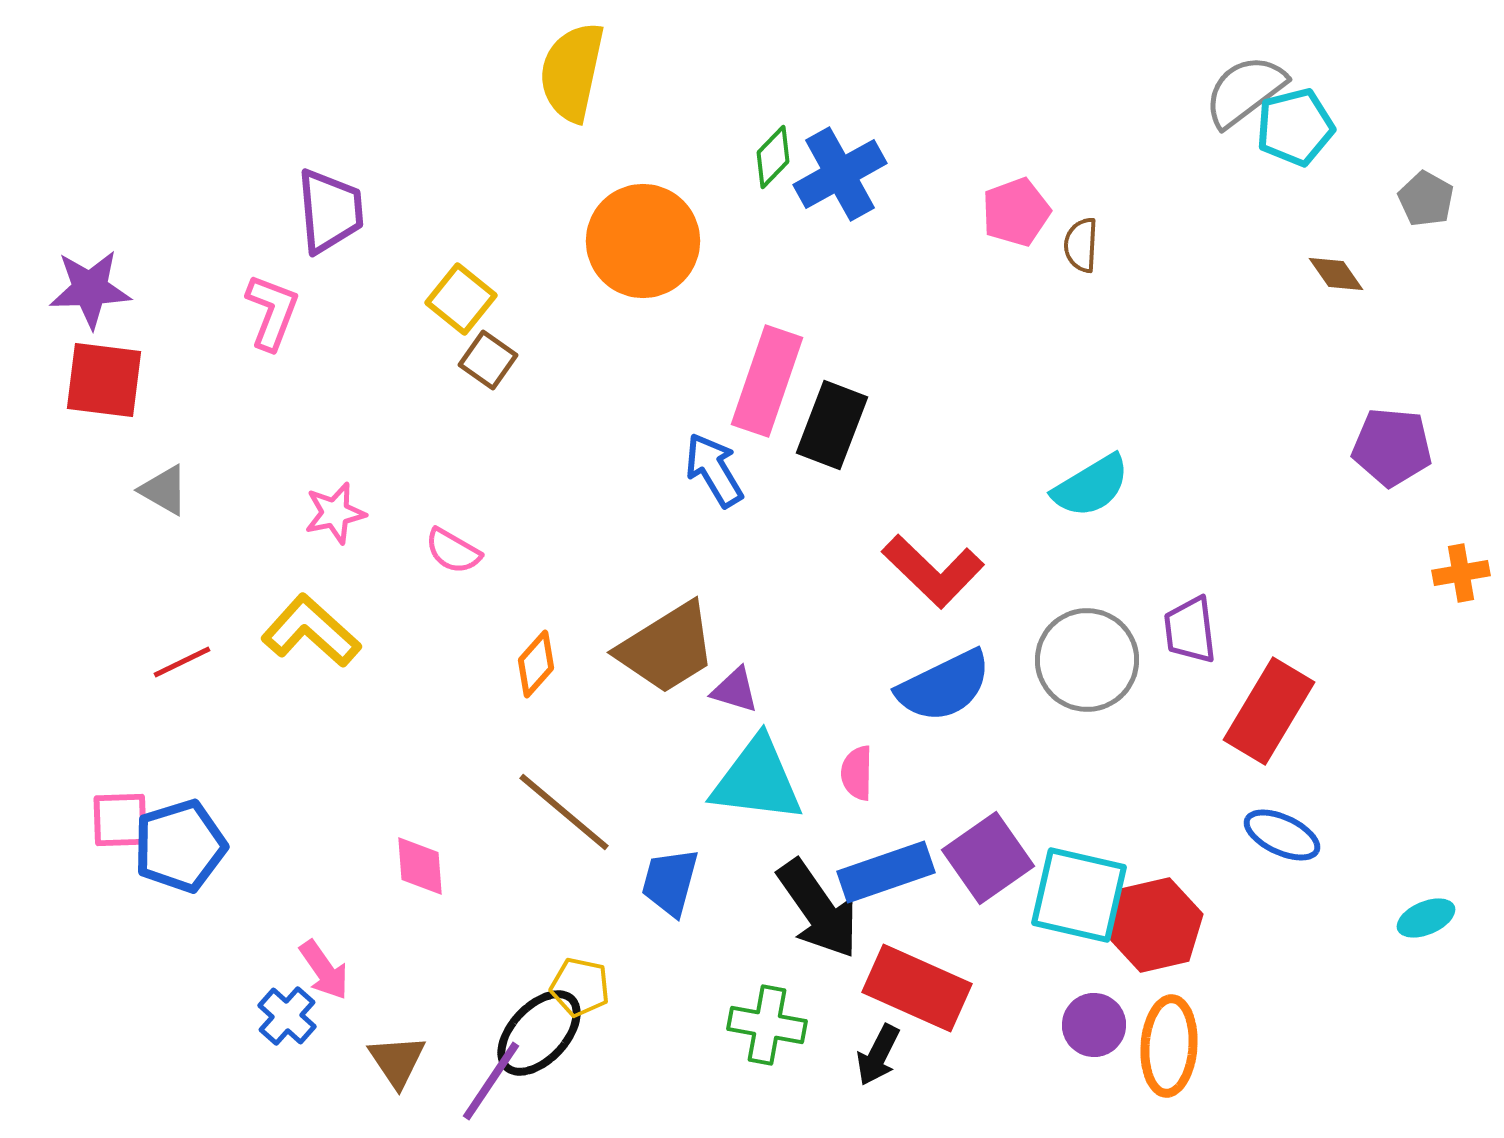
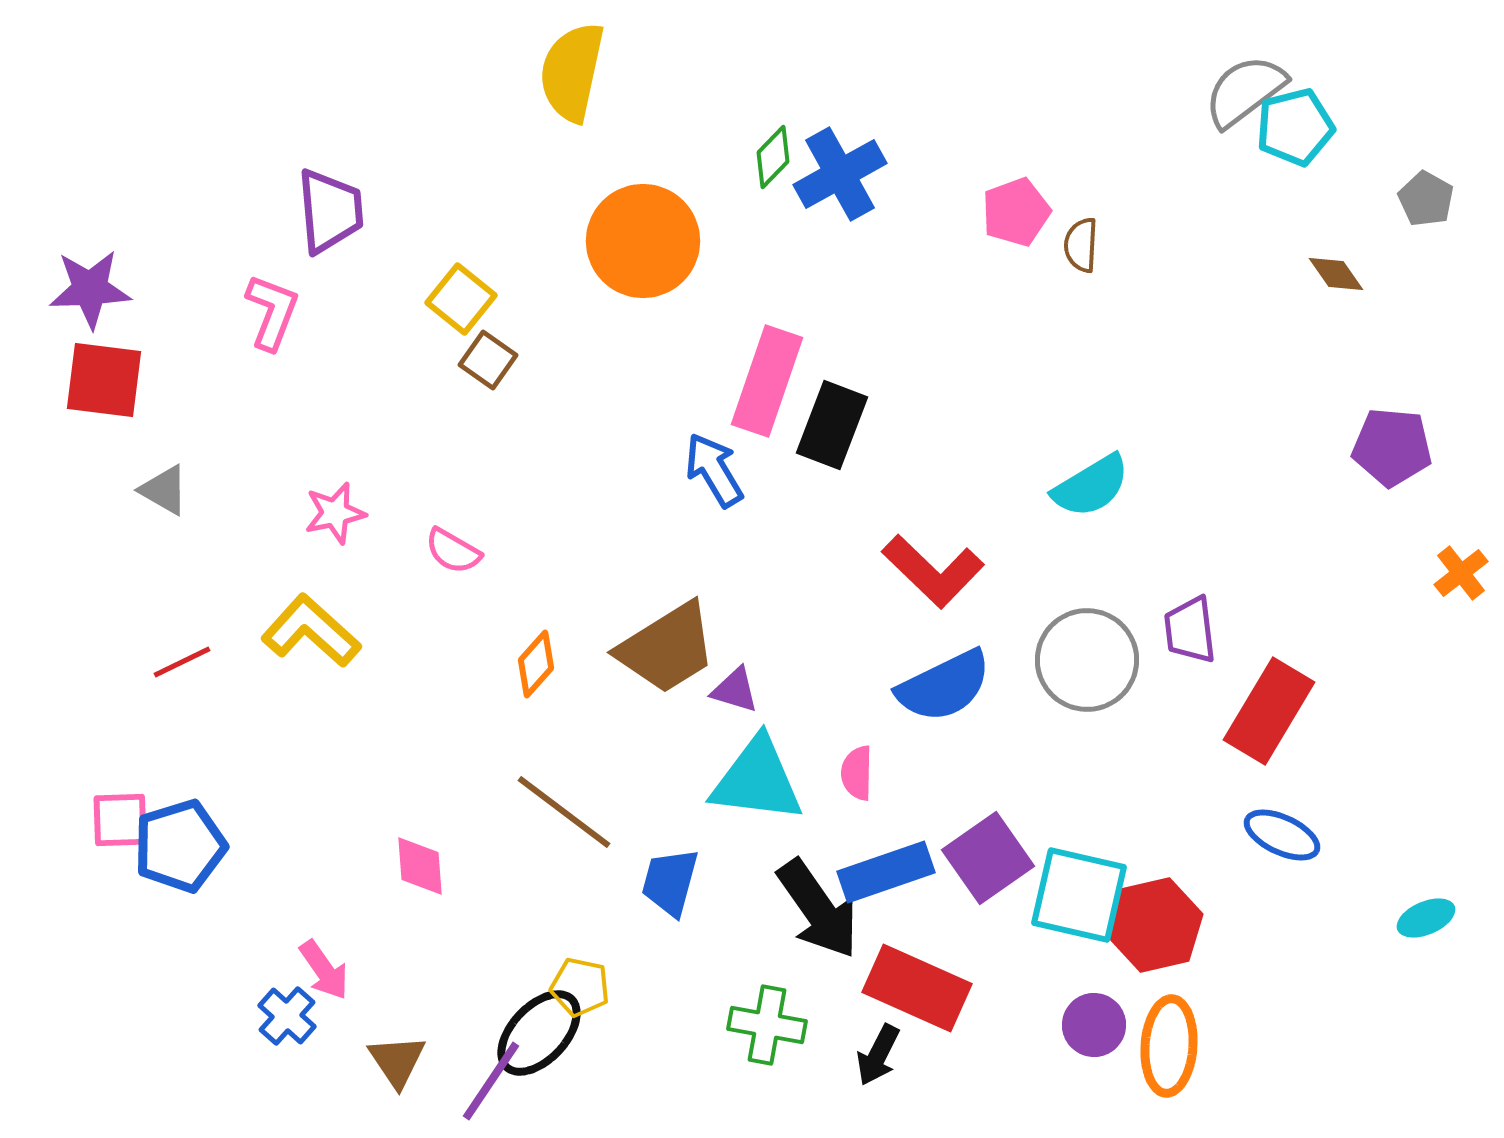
orange cross at (1461, 573): rotated 28 degrees counterclockwise
brown line at (564, 812): rotated 3 degrees counterclockwise
